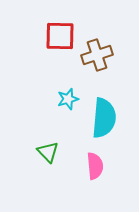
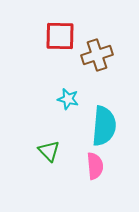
cyan star: rotated 30 degrees clockwise
cyan semicircle: moved 8 px down
green triangle: moved 1 px right, 1 px up
